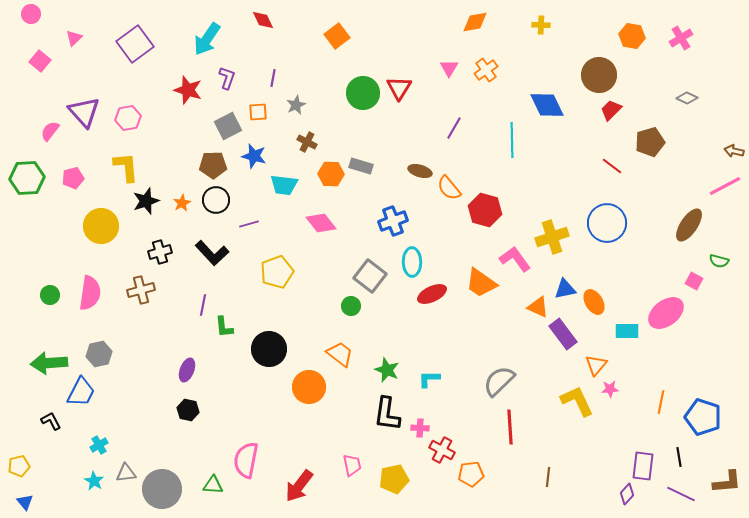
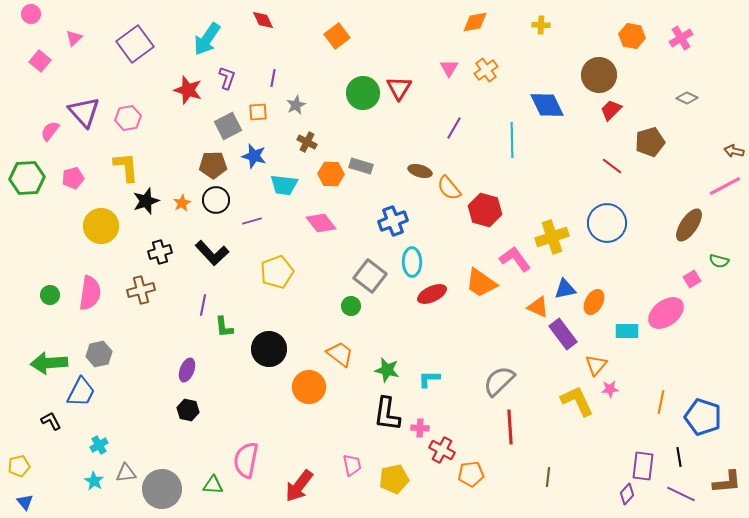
purple line at (249, 224): moved 3 px right, 3 px up
pink square at (694, 281): moved 2 px left, 2 px up; rotated 30 degrees clockwise
orange ellipse at (594, 302): rotated 60 degrees clockwise
green star at (387, 370): rotated 10 degrees counterclockwise
